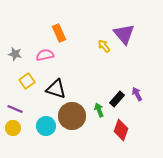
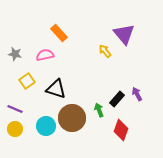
orange rectangle: rotated 18 degrees counterclockwise
yellow arrow: moved 1 px right, 5 px down
brown circle: moved 2 px down
yellow circle: moved 2 px right, 1 px down
